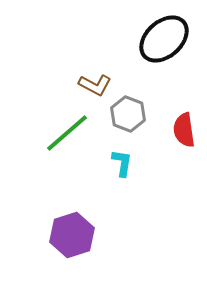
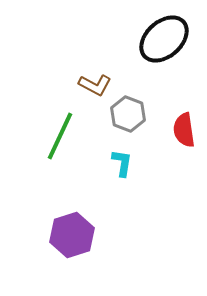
green line: moved 7 px left, 3 px down; rotated 24 degrees counterclockwise
